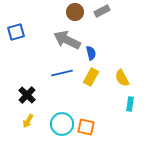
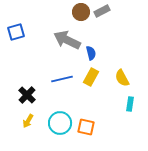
brown circle: moved 6 px right
blue line: moved 6 px down
cyan circle: moved 2 px left, 1 px up
